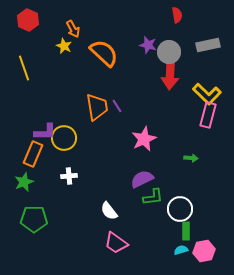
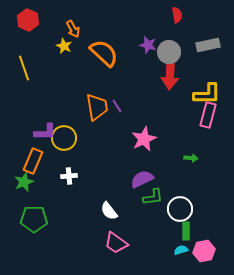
yellow L-shape: rotated 44 degrees counterclockwise
orange rectangle: moved 7 px down
